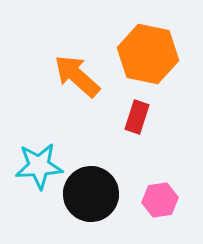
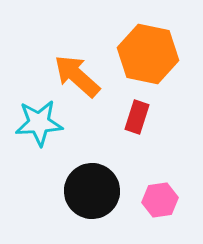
cyan star: moved 43 px up
black circle: moved 1 px right, 3 px up
